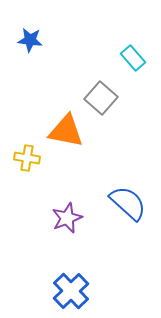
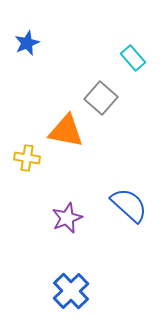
blue star: moved 3 px left, 3 px down; rotated 30 degrees counterclockwise
blue semicircle: moved 1 px right, 2 px down
